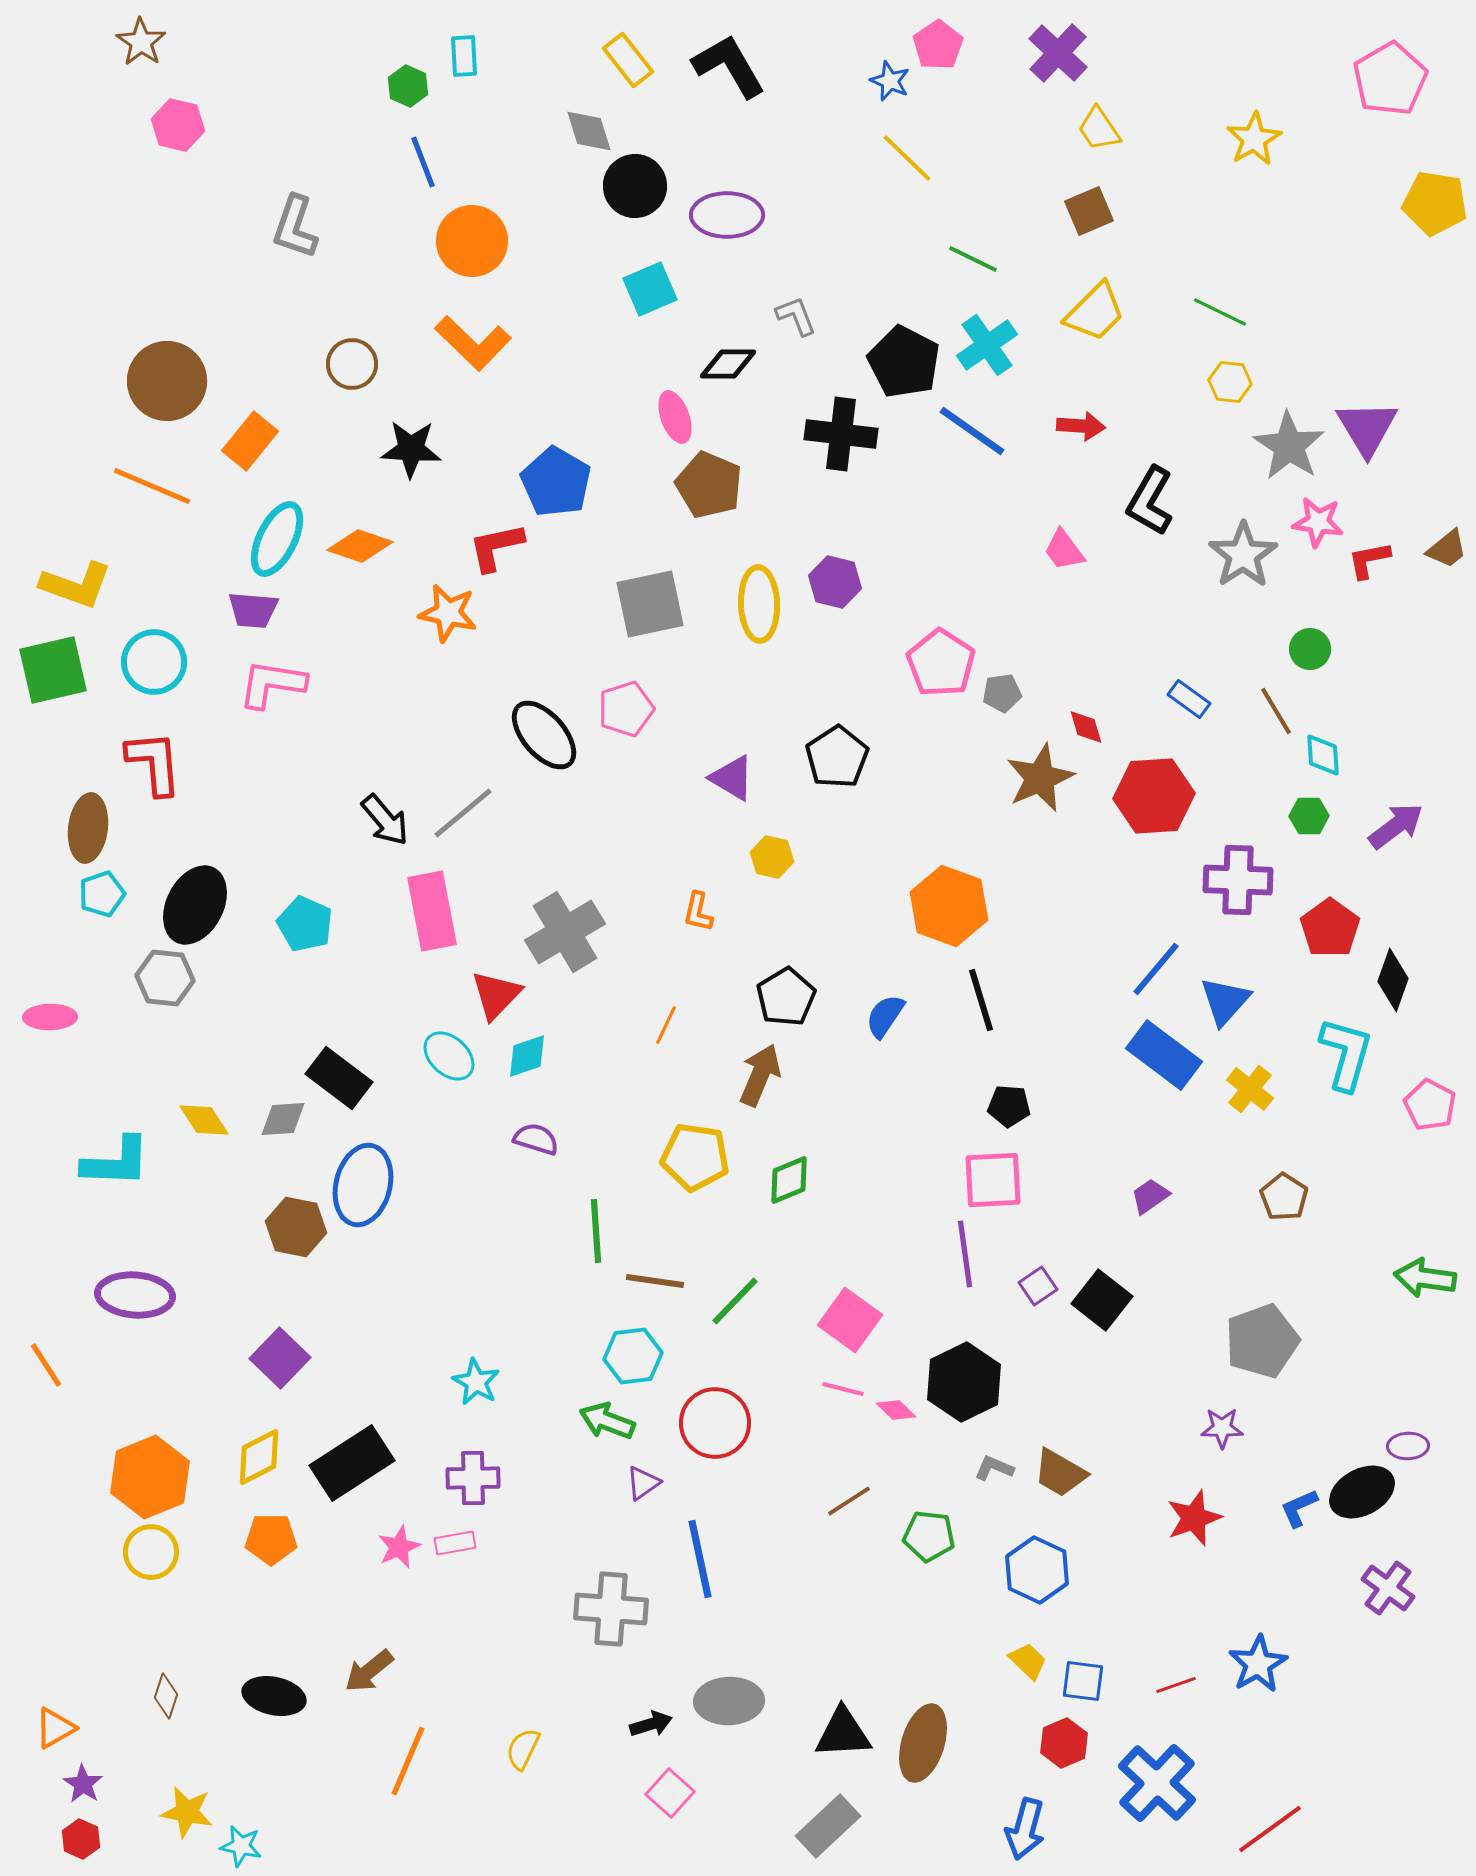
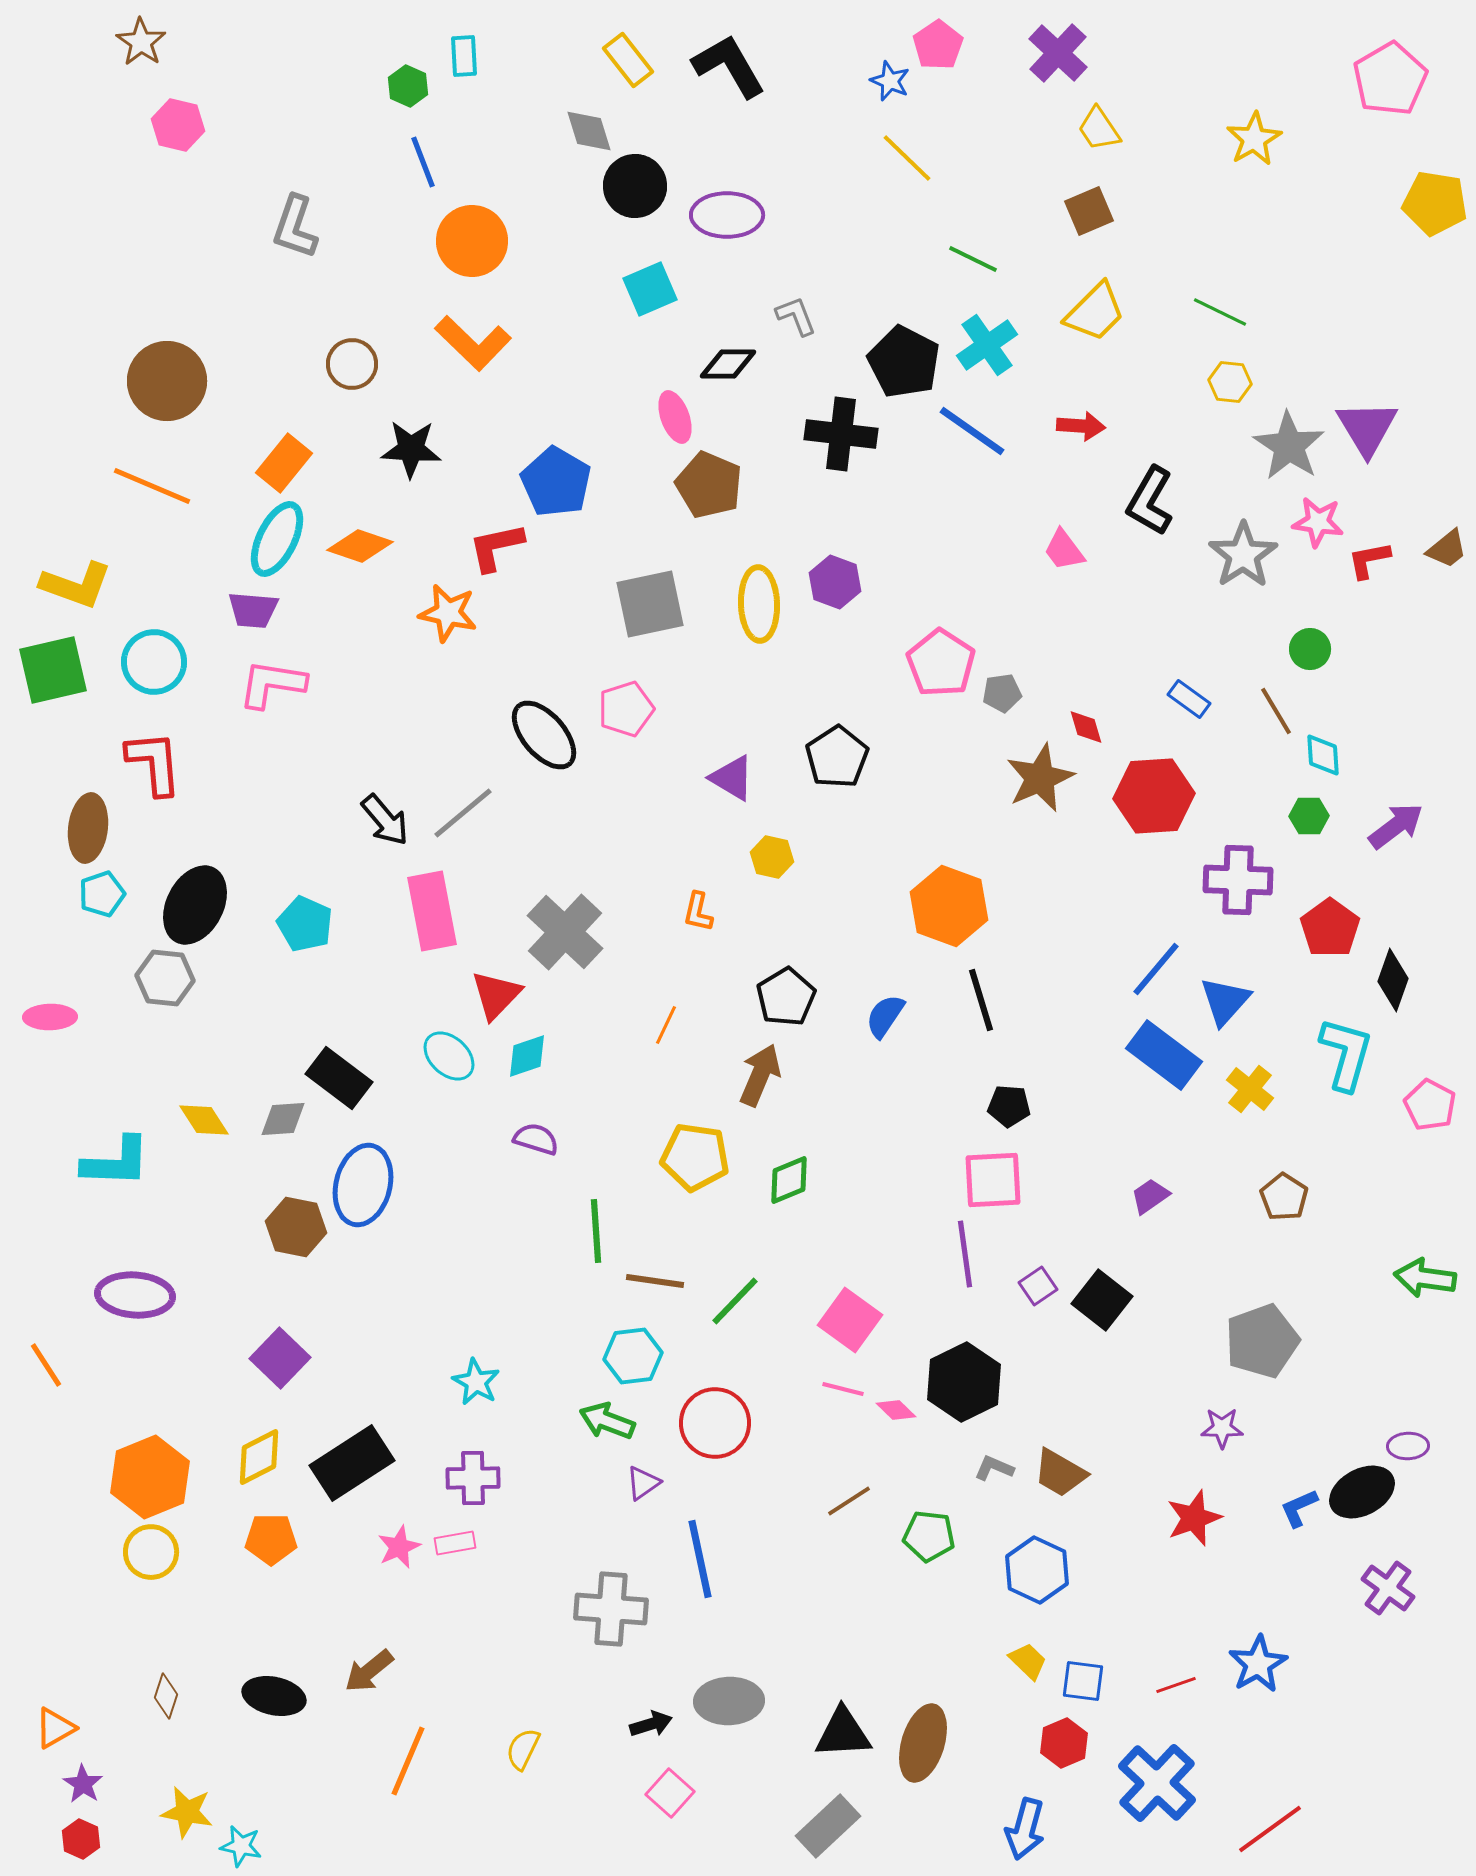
orange rectangle at (250, 441): moved 34 px right, 22 px down
purple hexagon at (835, 582): rotated 6 degrees clockwise
gray cross at (565, 932): rotated 16 degrees counterclockwise
